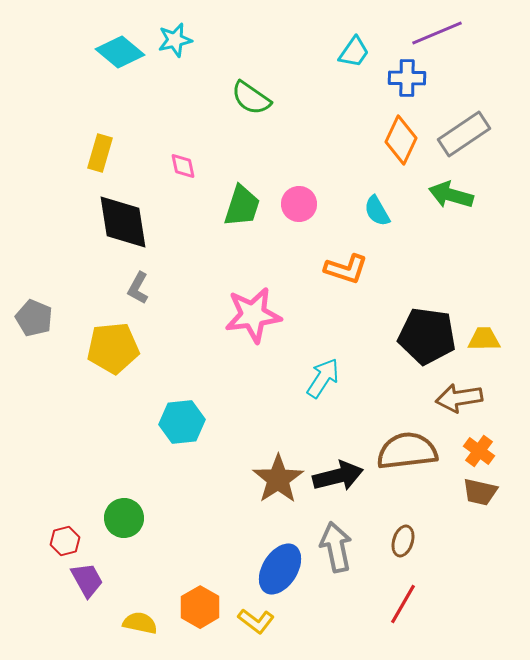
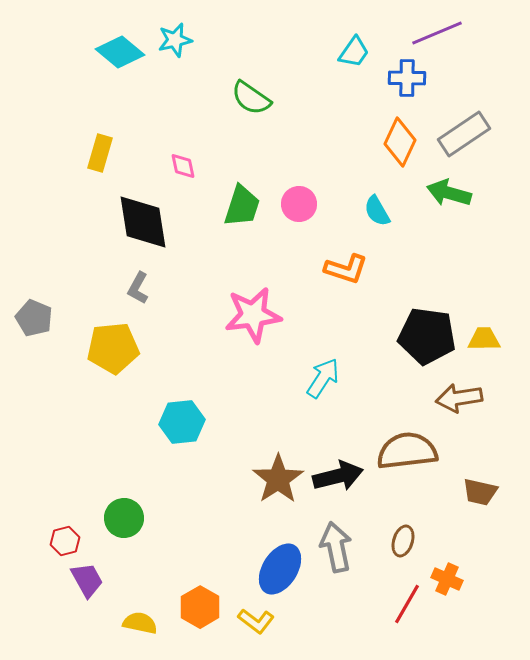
orange diamond: moved 1 px left, 2 px down
green arrow: moved 2 px left, 2 px up
black diamond: moved 20 px right
orange cross: moved 32 px left, 128 px down; rotated 12 degrees counterclockwise
red line: moved 4 px right
